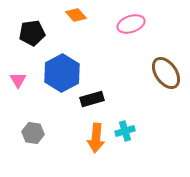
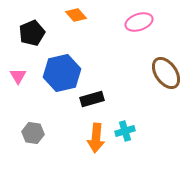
pink ellipse: moved 8 px right, 2 px up
black pentagon: rotated 15 degrees counterclockwise
blue hexagon: rotated 15 degrees clockwise
pink triangle: moved 4 px up
